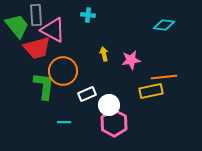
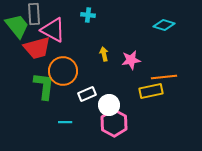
gray rectangle: moved 2 px left, 1 px up
cyan diamond: rotated 10 degrees clockwise
cyan line: moved 1 px right
